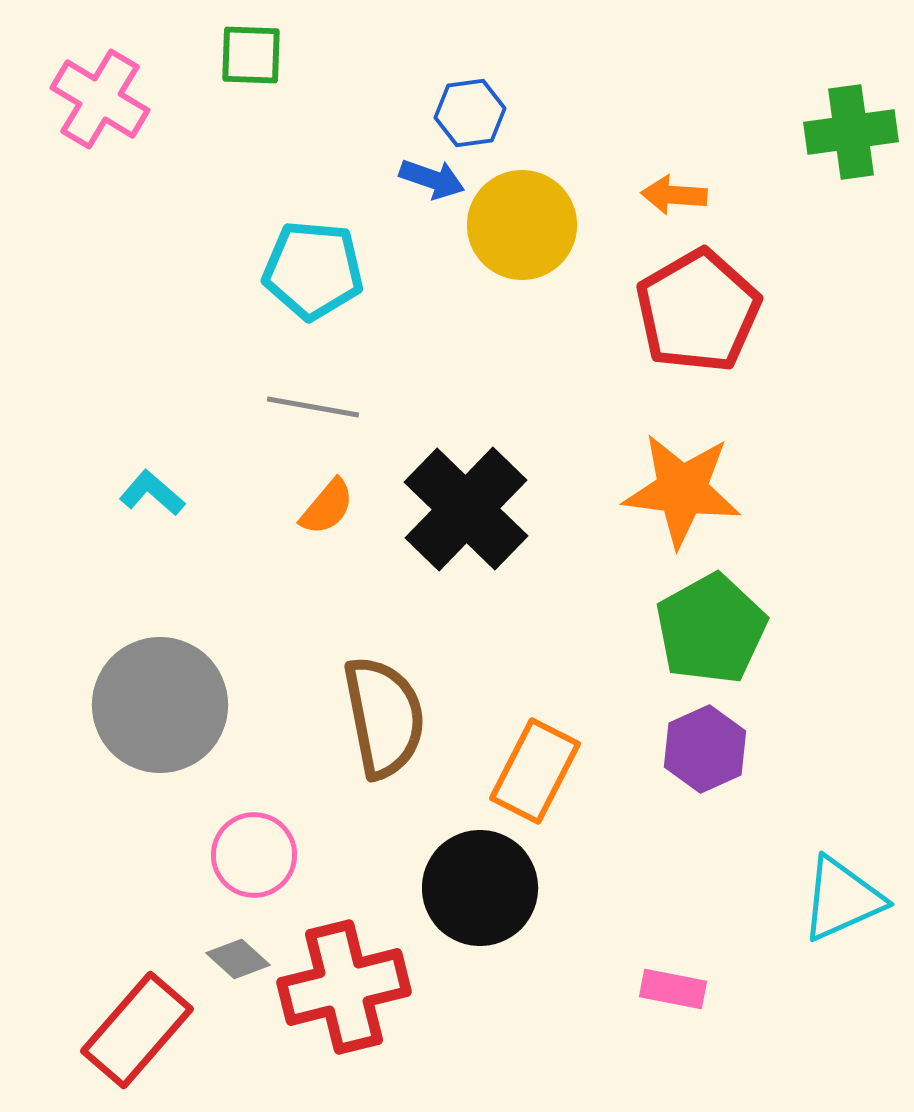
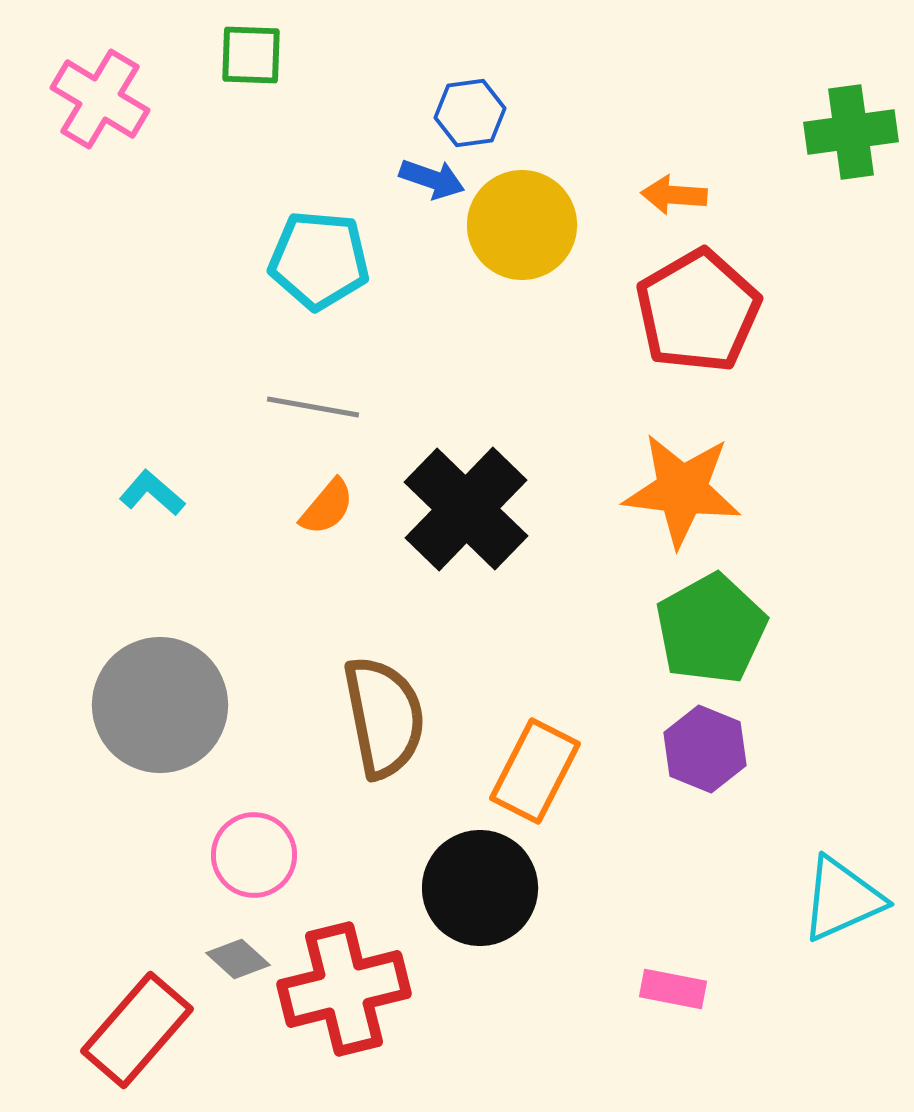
cyan pentagon: moved 6 px right, 10 px up
purple hexagon: rotated 14 degrees counterclockwise
red cross: moved 2 px down
